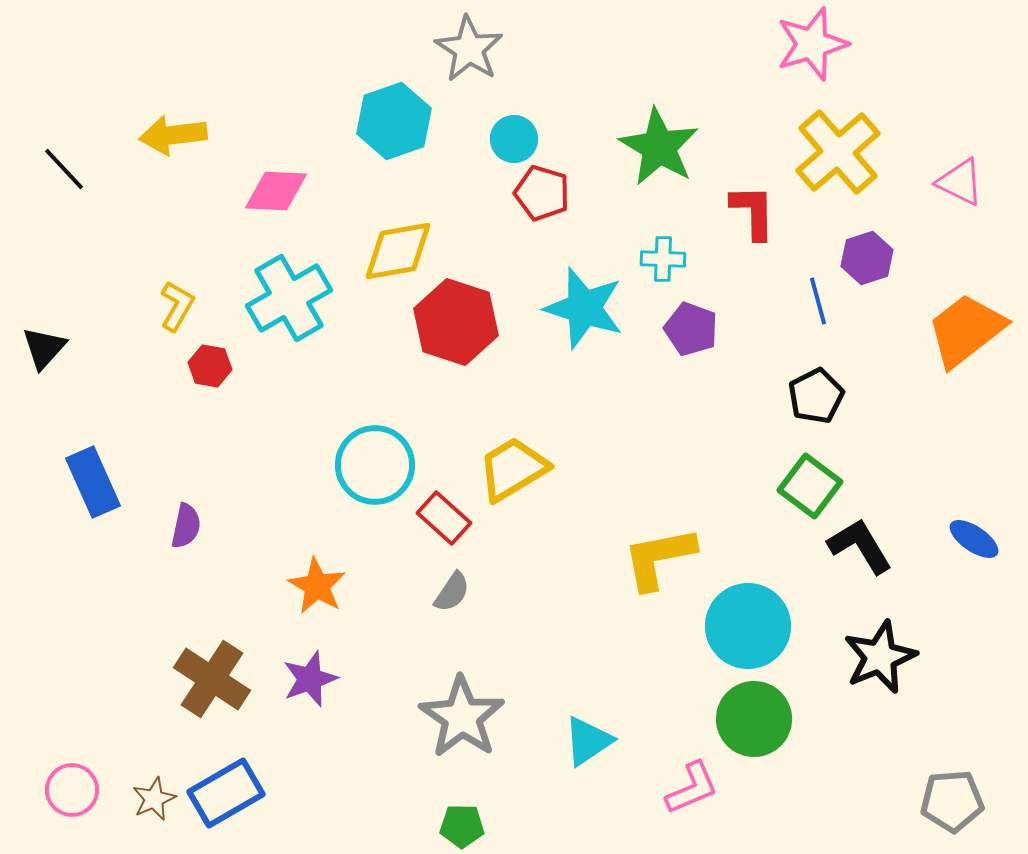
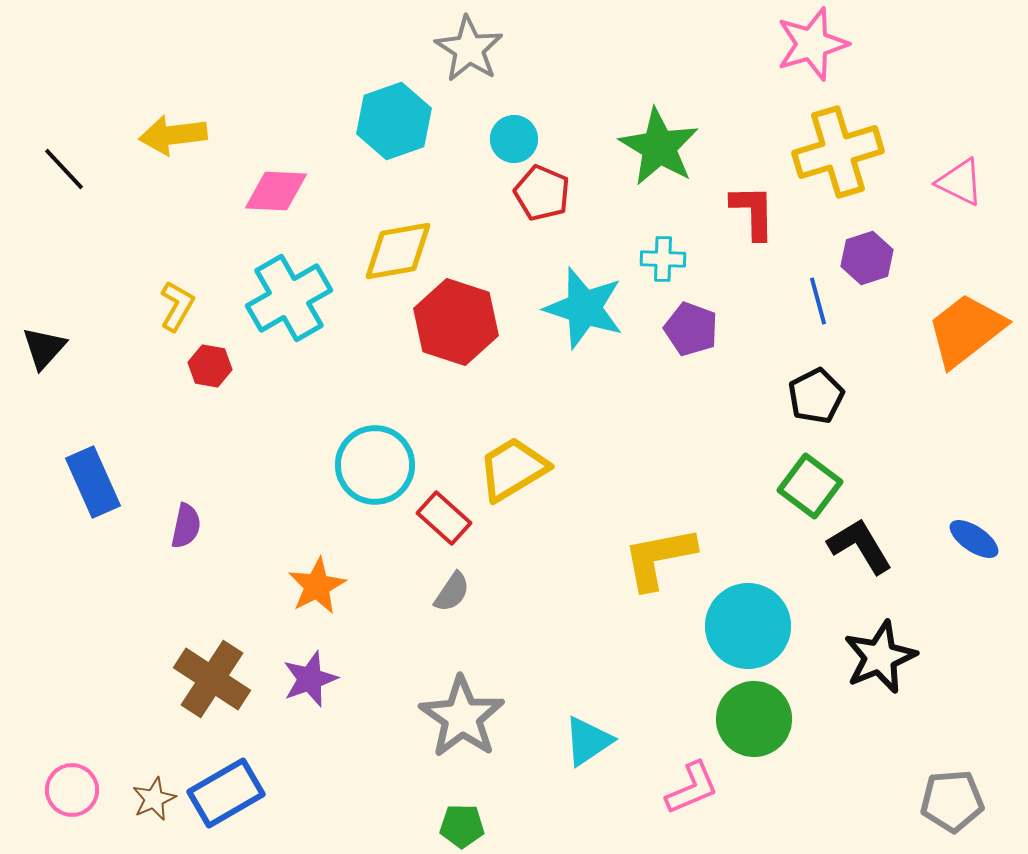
yellow cross at (838, 152): rotated 24 degrees clockwise
red pentagon at (542, 193): rotated 6 degrees clockwise
orange star at (317, 586): rotated 14 degrees clockwise
